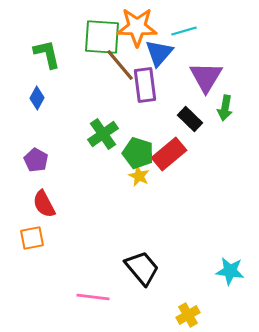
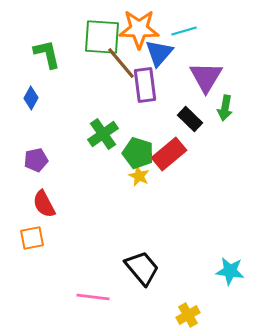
orange star: moved 2 px right, 2 px down
brown line: moved 1 px right, 2 px up
blue diamond: moved 6 px left
purple pentagon: rotated 30 degrees clockwise
